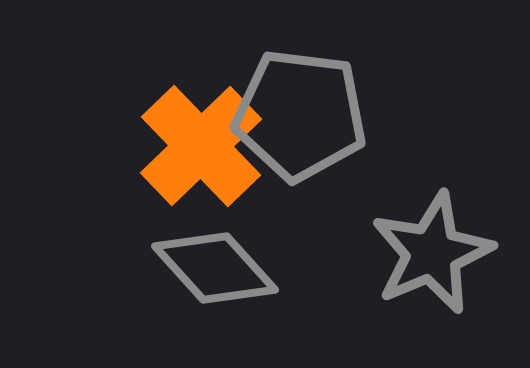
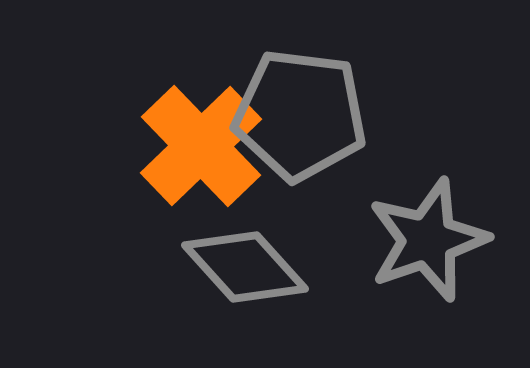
gray star: moved 4 px left, 13 px up; rotated 4 degrees clockwise
gray diamond: moved 30 px right, 1 px up
